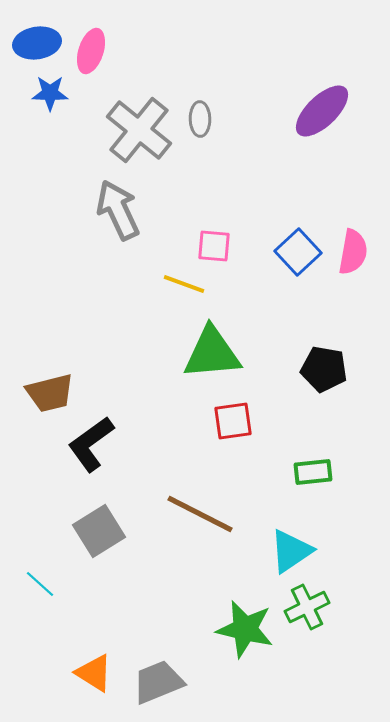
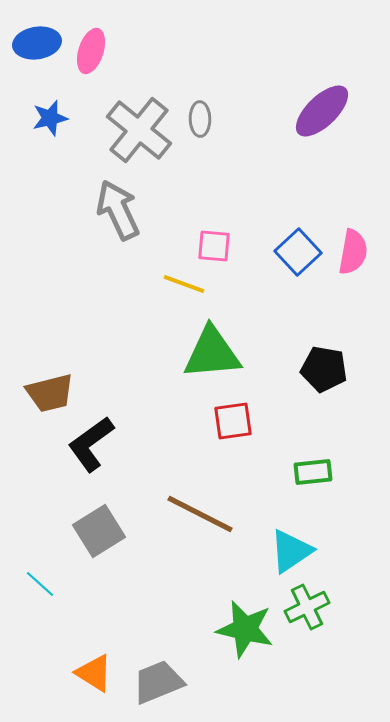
blue star: moved 25 px down; rotated 15 degrees counterclockwise
